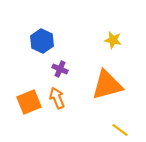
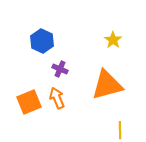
yellow star: rotated 24 degrees clockwise
yellow line: rotated 54 degrees clockwise
